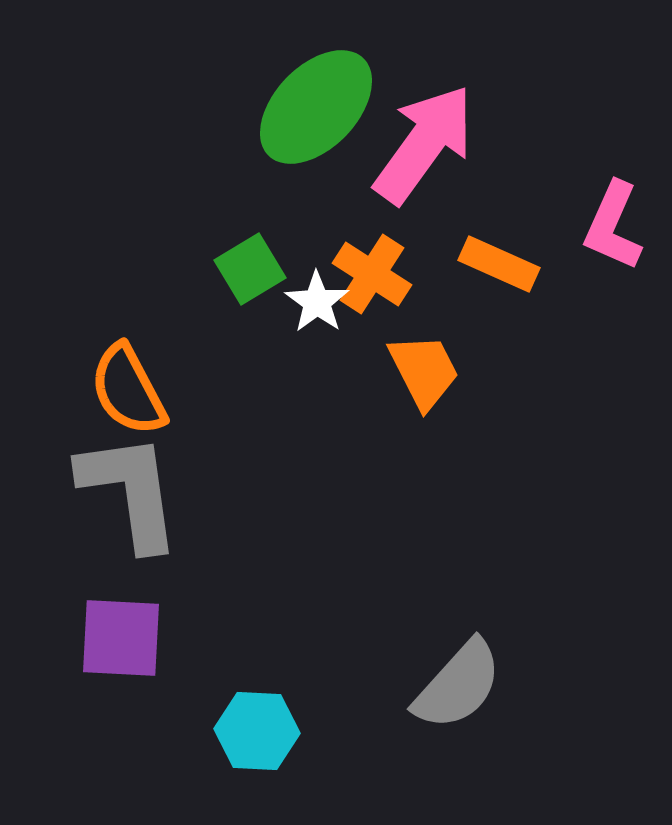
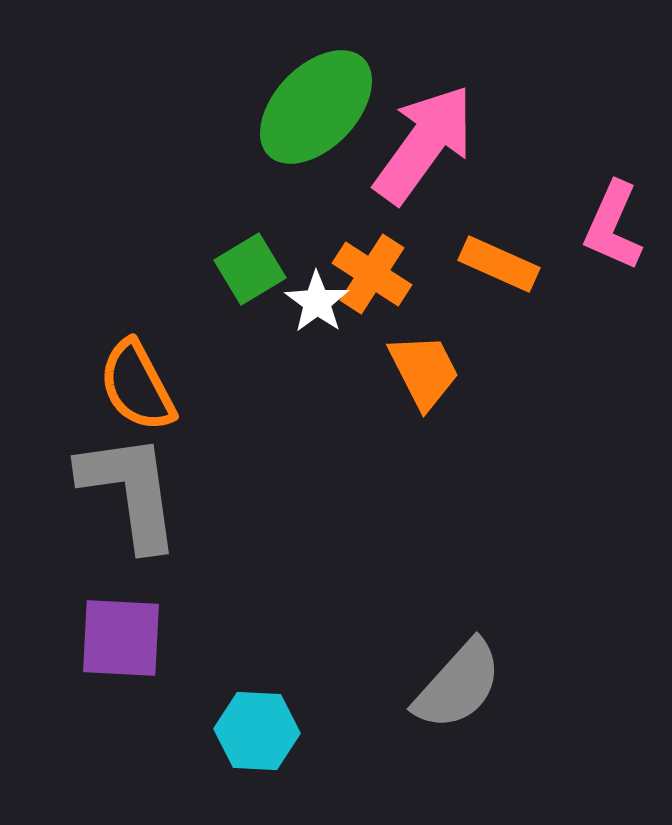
orange semicircle: moved 9 px right, 4 px up
